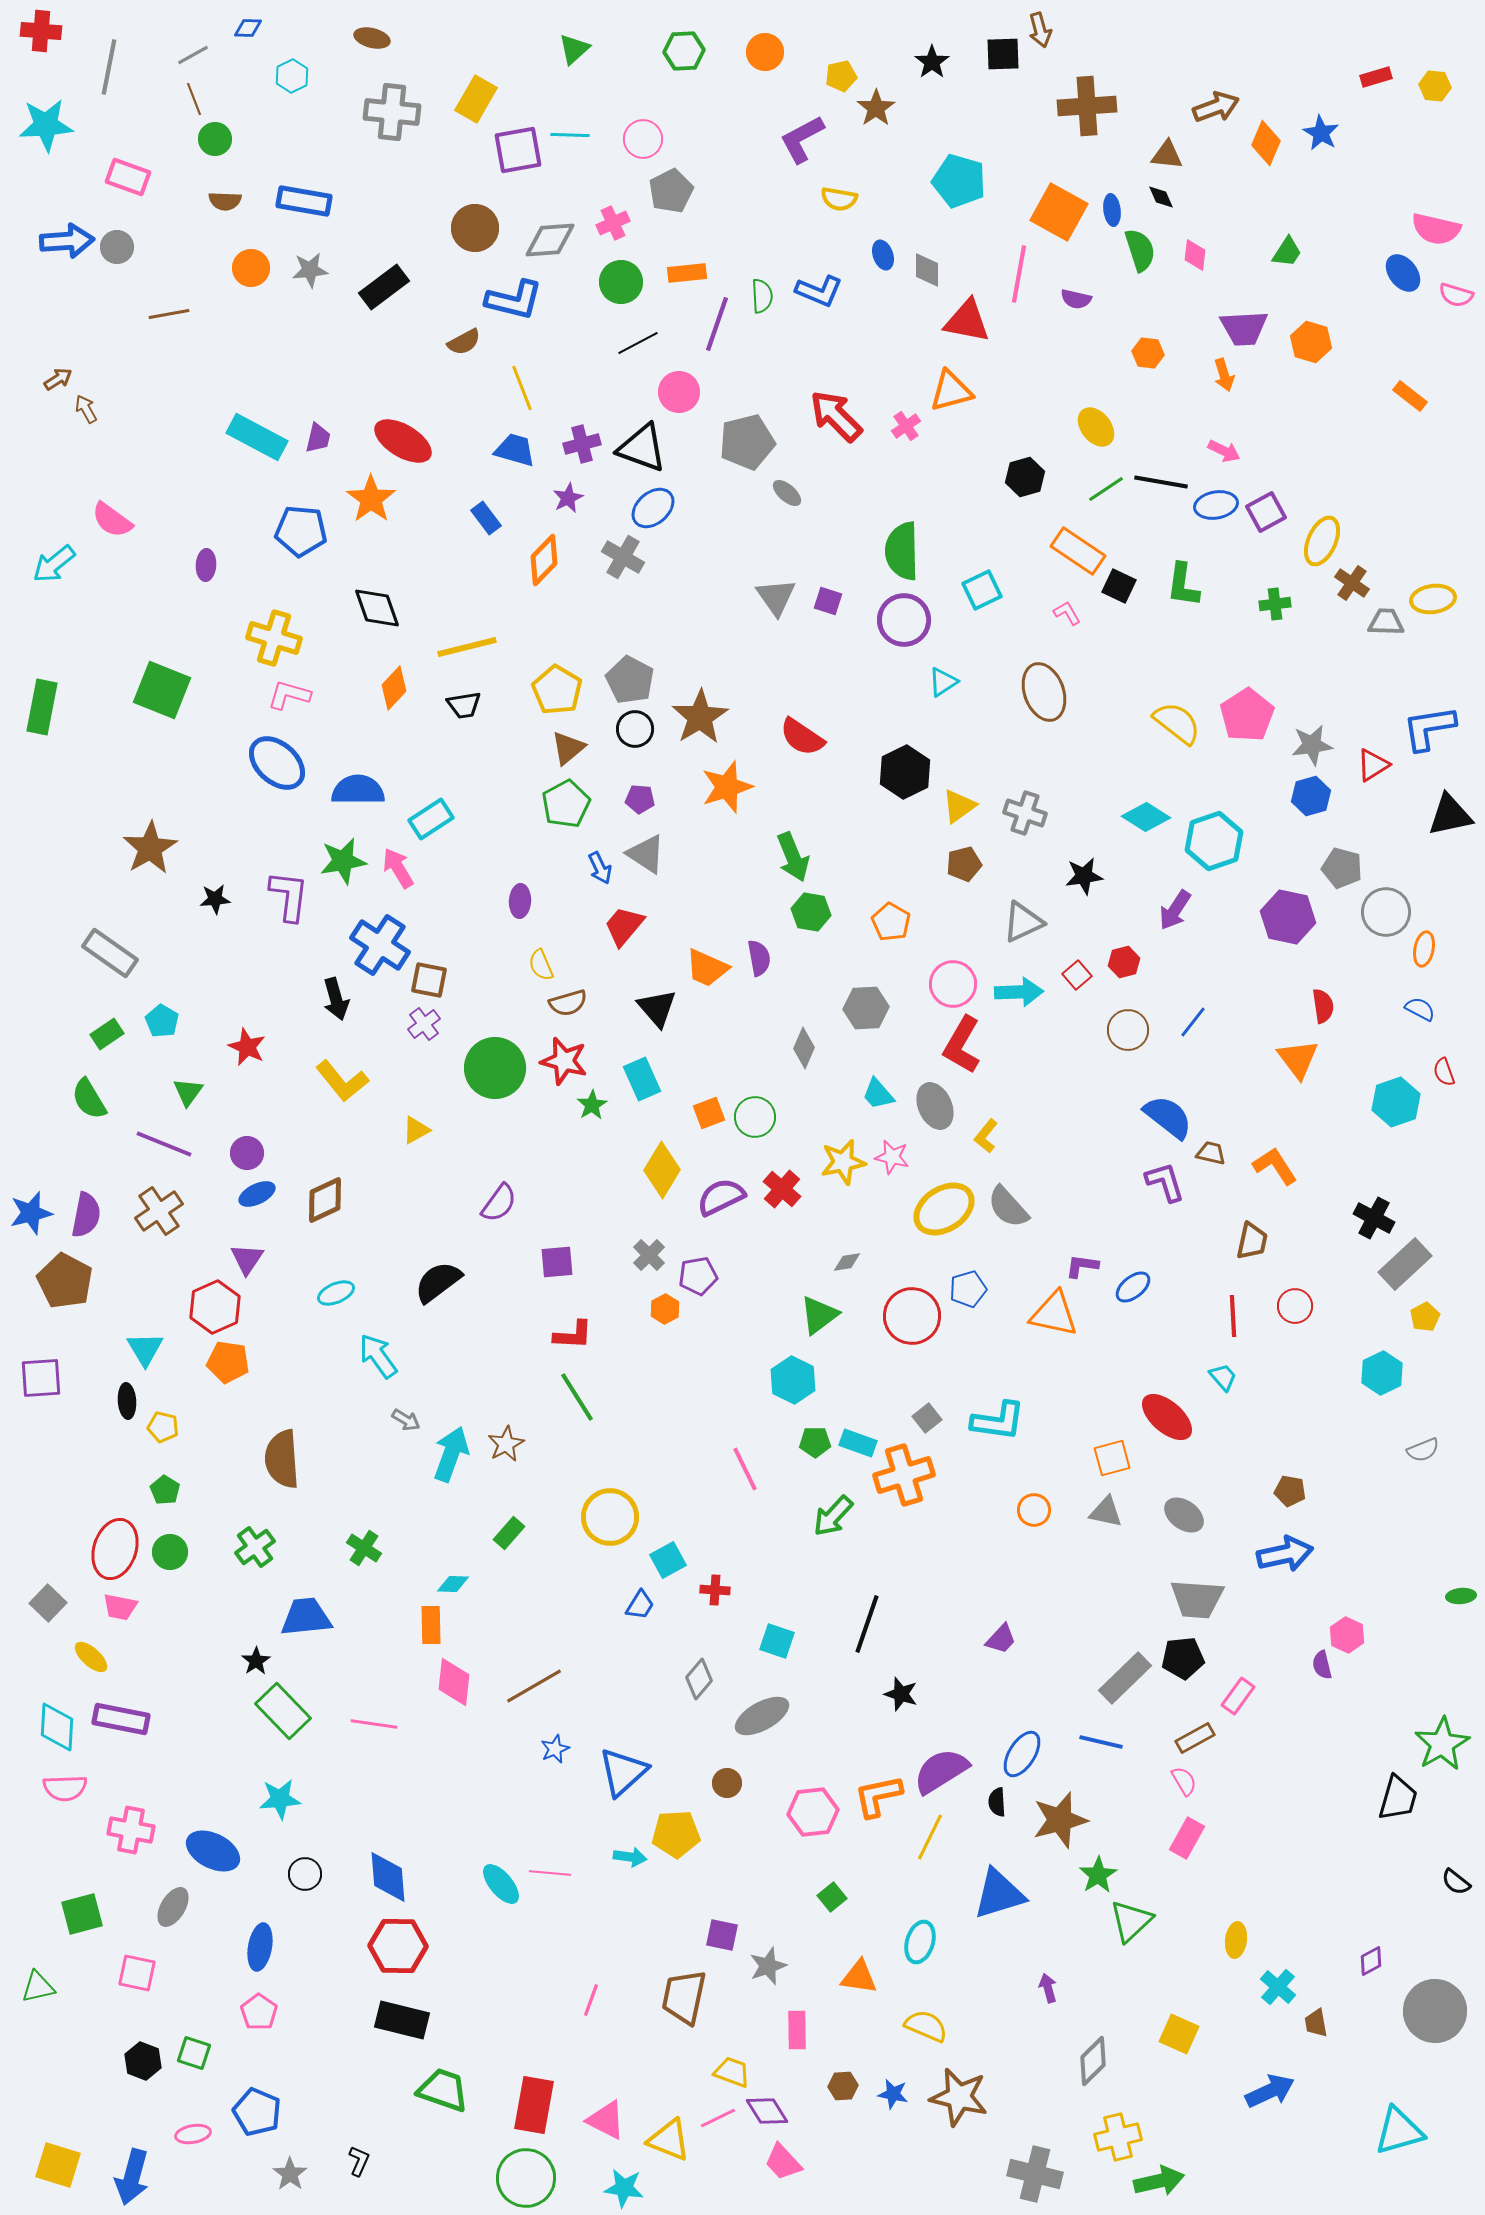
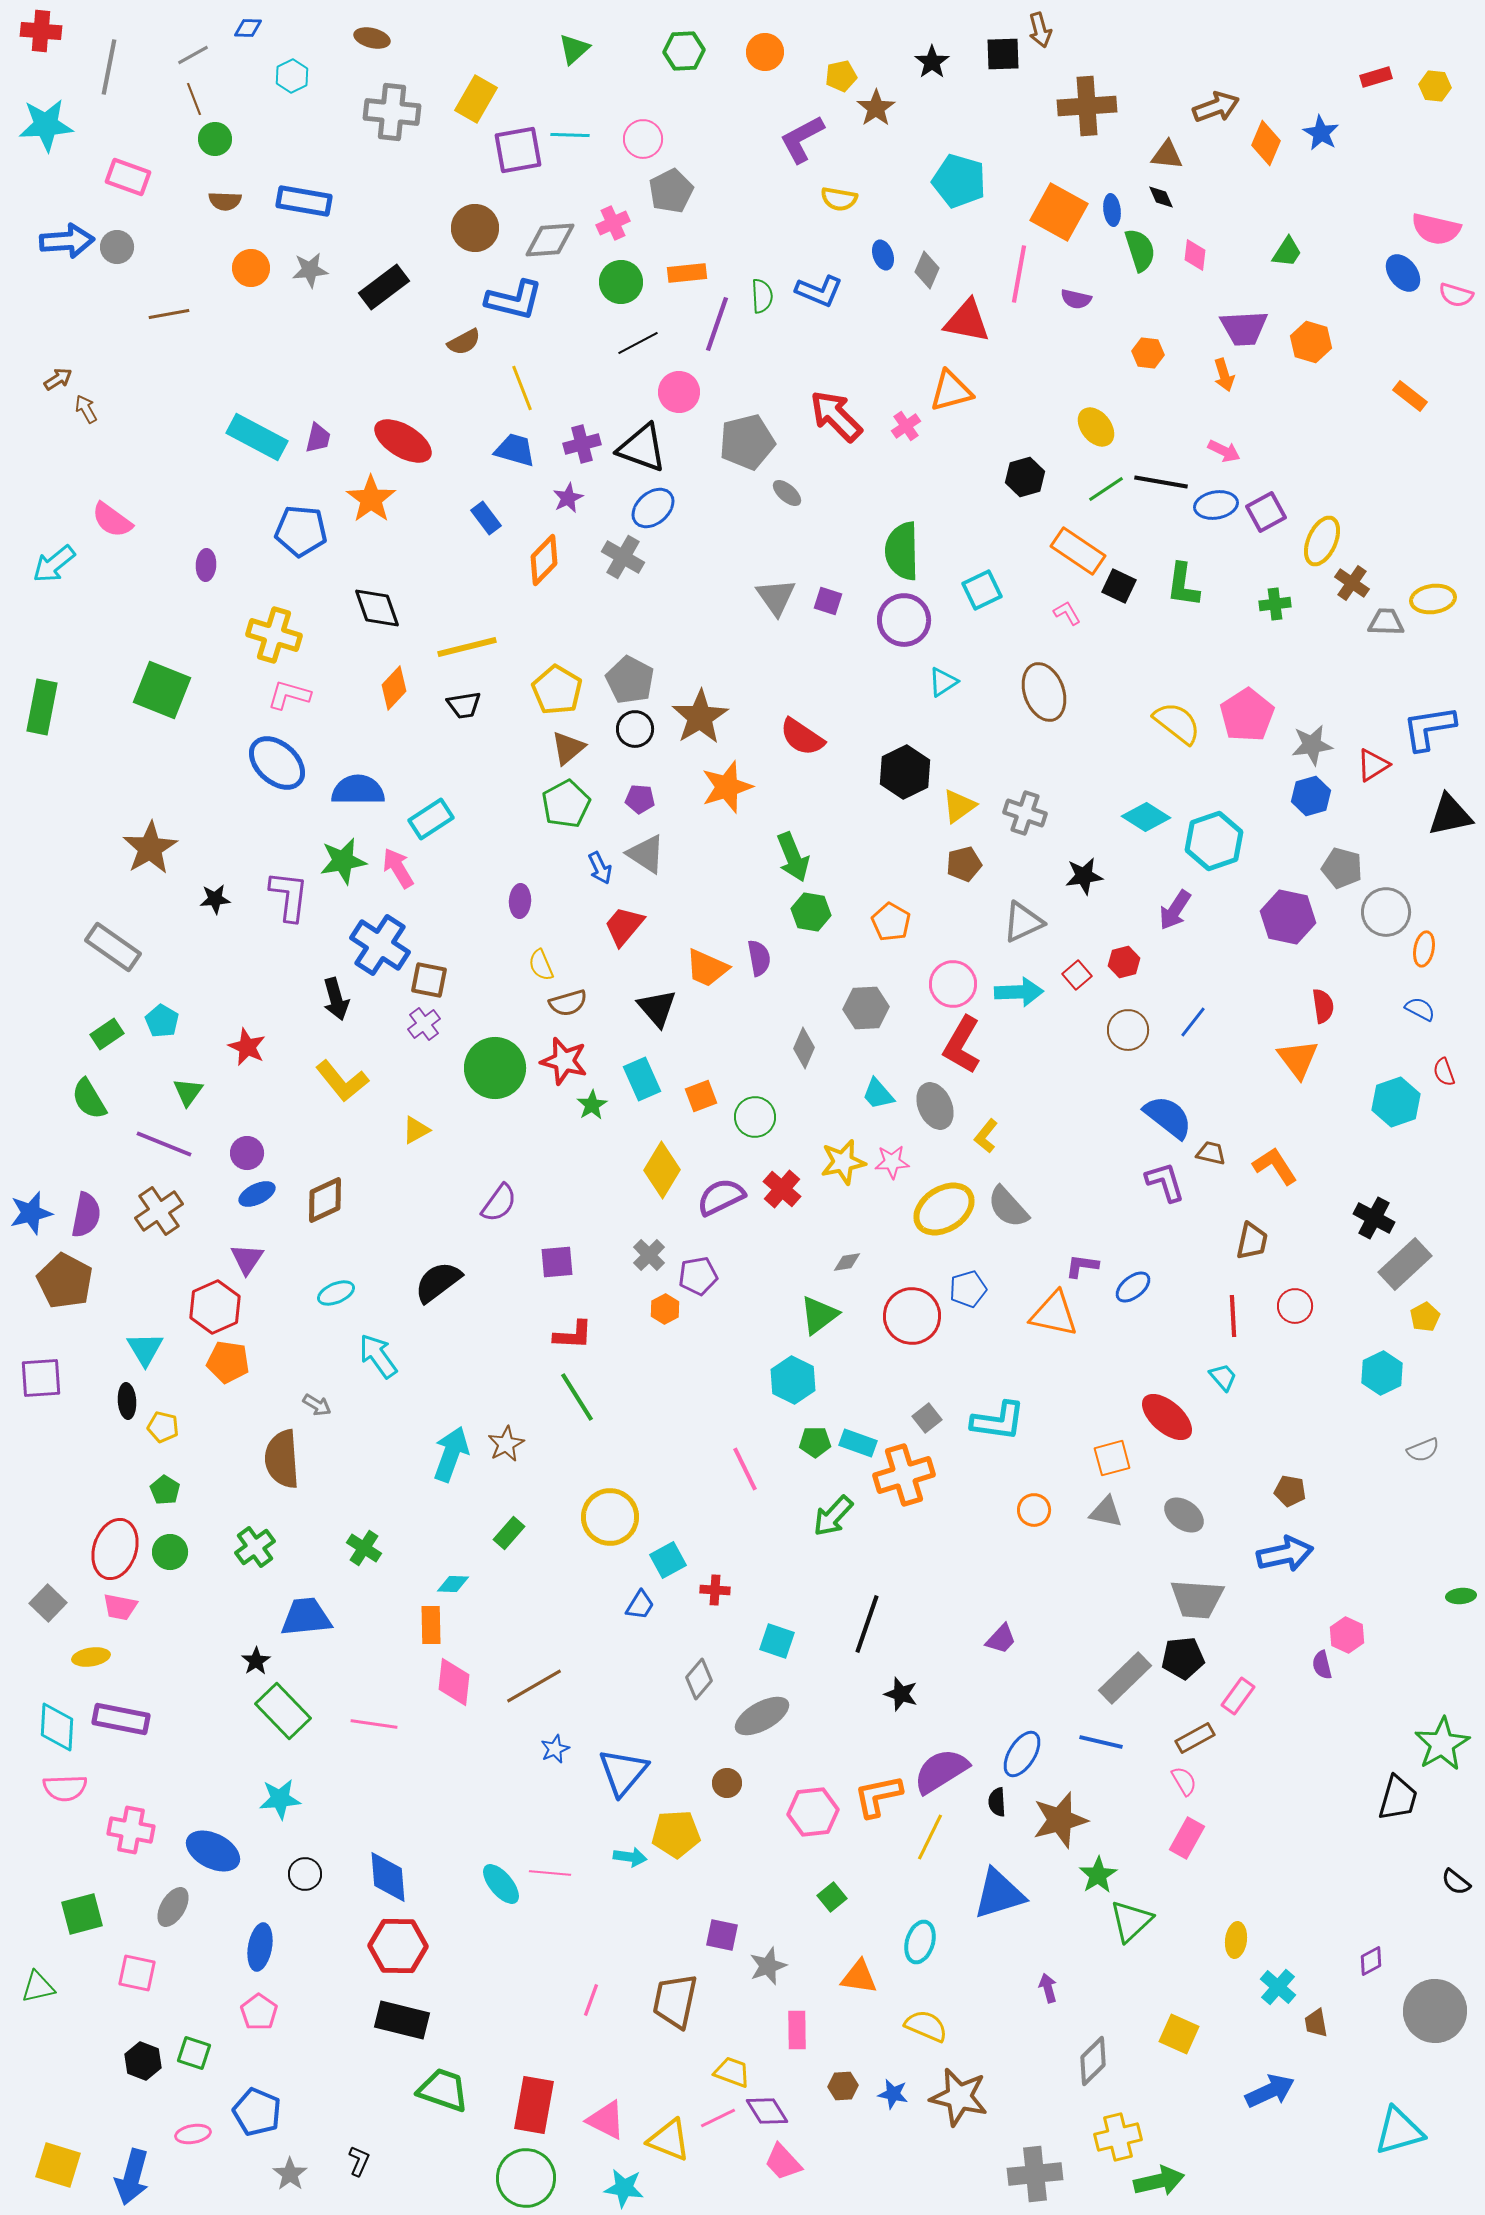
gray diamond at (927, 270): rotated 24 degrees clockwise
yellow cross at (274, 638): moved 3 px up
gray rectangle at (110, 953): moved 3 px right, 6 px up
orange square at (709, 1113): moved 8 px left, 17 px up
pink star at (892, 1157): moved 5 px down; rotated 16 degrees counterclockwise
gray arrow at (406, 1420): moved 89 px left, 15 px up
yellow ellipse at (91, 1657): rotated 51 degrees counterclockwise
blue triangle at (623, 1772): rotated 8 degrees counterclockwise
brown trapezoid at (684, 1997): moved 9 px left, 4 px down
gray cross at (1035, 2174): rotated 20 degrees counterclockwise
